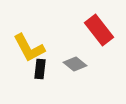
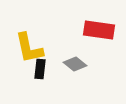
red rectangle: rotated 44 degrees counterclockwise
yellow L-shape: rotated 16 degrees clockwise
